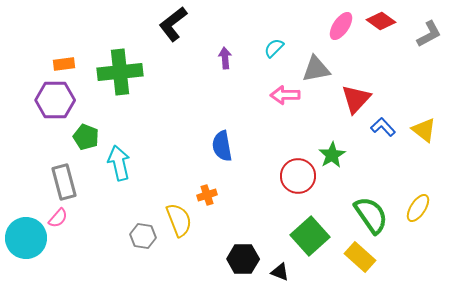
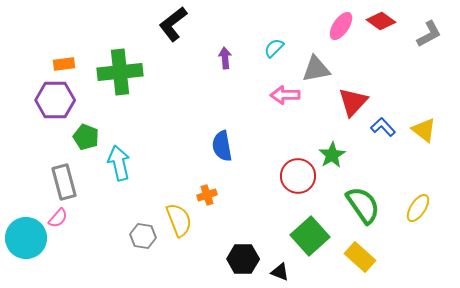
red triangle: moved 3 px left, 3 px down
green semicircle: moved 8 px left, 10 px up
